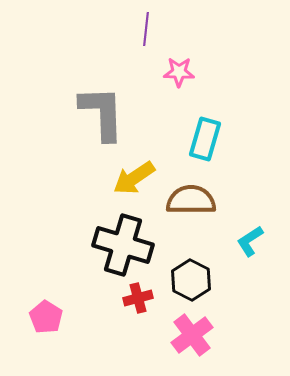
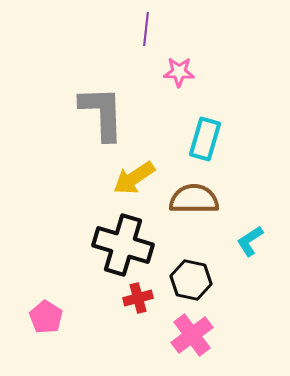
brown semicircle: moved 3 px right, 1 px up
black hexagon: rotated 15 degrees counterclockwise
